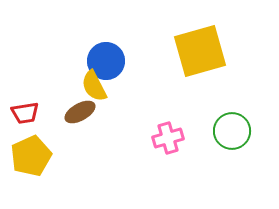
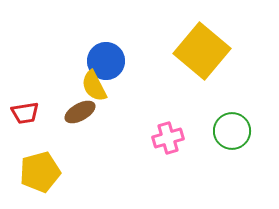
yellow square: moved 2 px right; rotated 34 degrees counterclockwise
yellow pentagon: moved 9 px right, 16 px down; rotated 9 degrees clockwise
